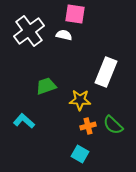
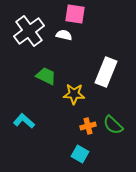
green trapezoid: moved 10 px up; rotated 45 degrees clockwise
yellow star: moved 6 px left, 6 px up
